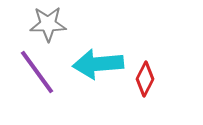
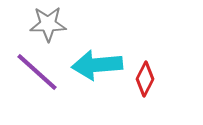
cyan arrow: moved 1 px left, 1 px down
purple line: rotated 12 degrees counterclockwise
